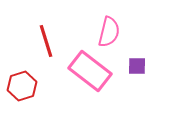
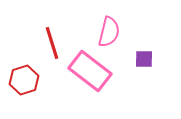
red line: moved 6 px right, 2 px down
purple square: moved 7 px right, 7 px up
red hexagon: moved 2 px right, 6 px up
